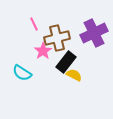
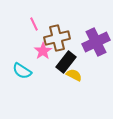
purple cross: moved 2 px right, 9 px down
cyan semicircle: moved 2 px up
